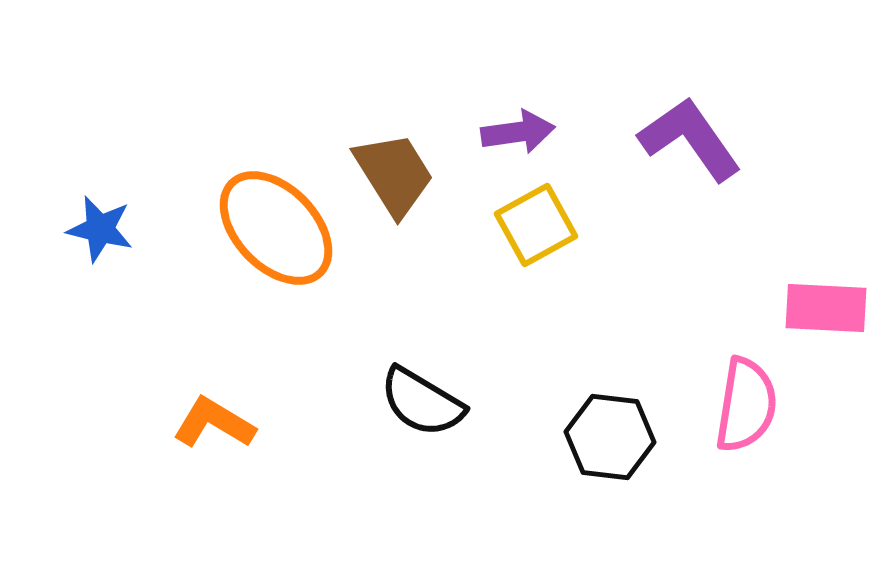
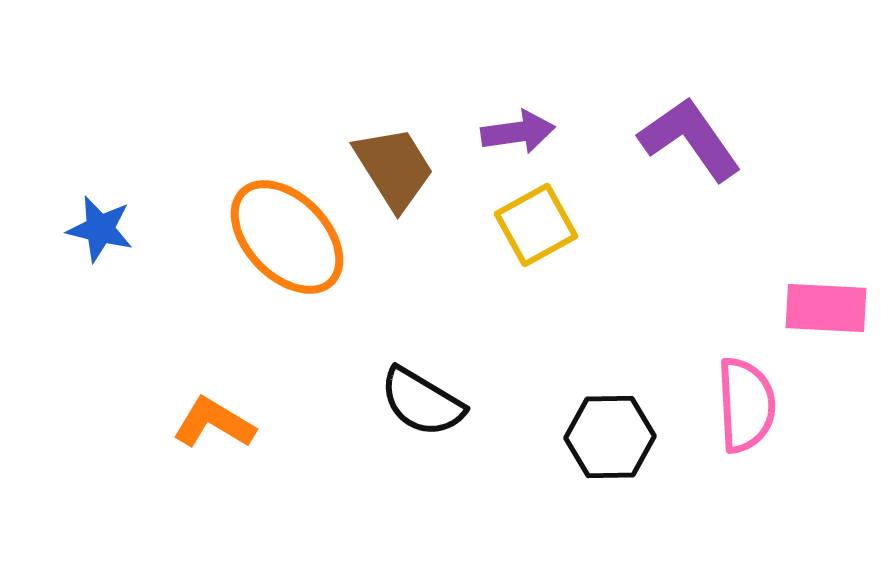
brown trapezoid: moved 6 px up
orange ellipse: moved 11 px right, 9 px down
pink semicircle: rotated 12 degrees counterclockwise
black hexagon: rotated 8 degrees counterclockwise
